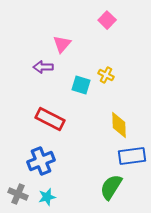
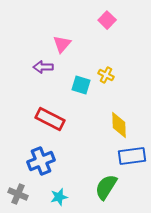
green semicircle: moved 5 px left
cyan star: moved 12 px right
